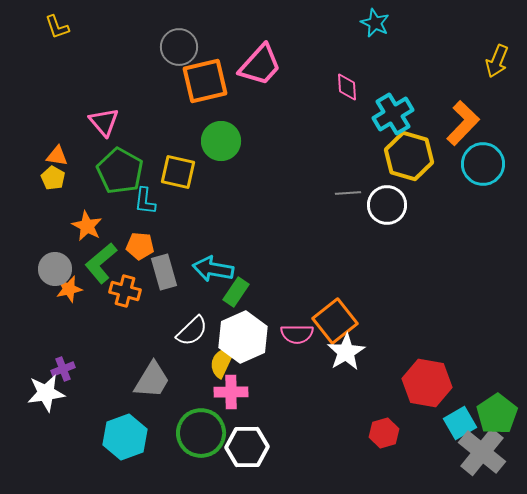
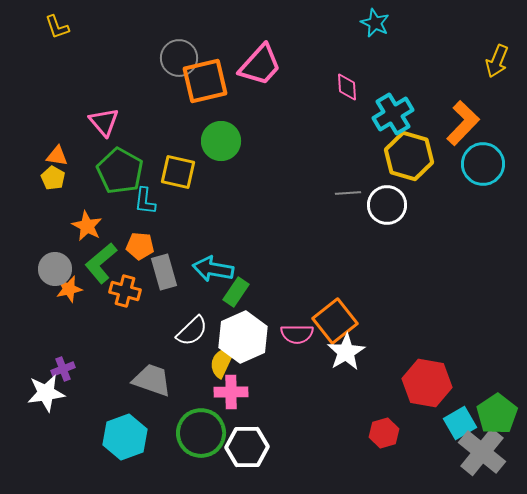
gray circle at (179, 47): moved 11 px down
gray trapezoid at (152, 380): rotated 102 degrees counterclockwise
